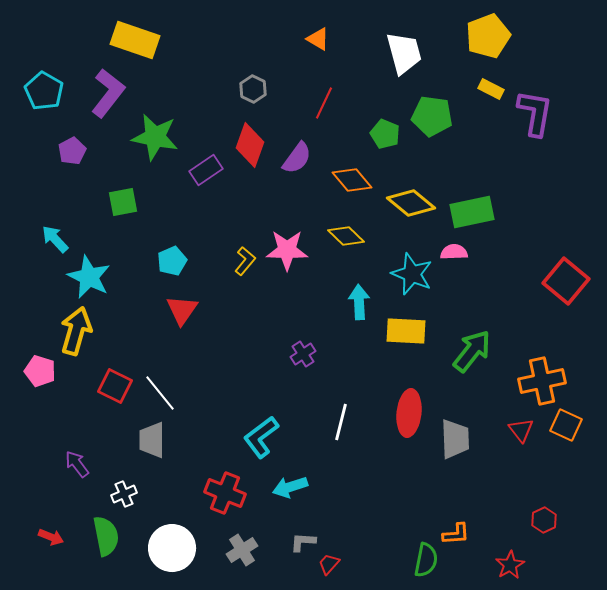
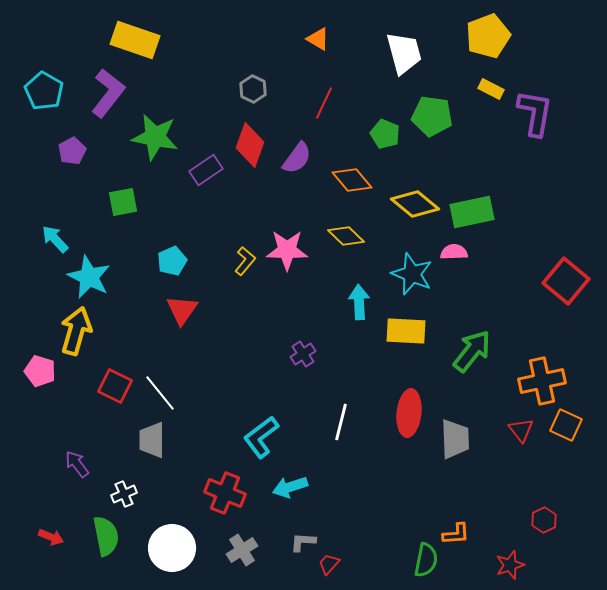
yellow diamond at (411, 203): moved 4 px right, 1 px down
red star at (510, 565): rotated 12 degrees clockwise
